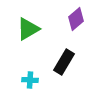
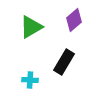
purple diamond: moved 2 px left, 1 px down
green triangle: moved 3 px right, 2 px up
